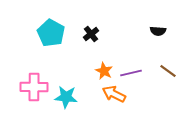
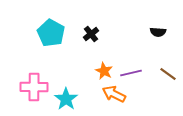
black semicircle: moved 1 px down
brown line: moved 3 px down
cyan star: moved 2 px down; rotated 30 degrees clockwise
